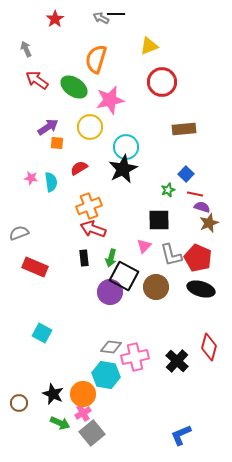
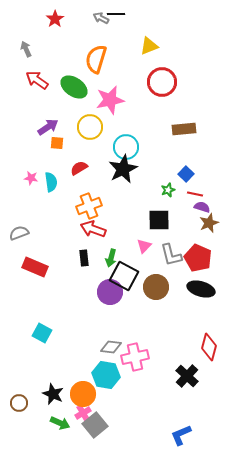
black cross at (177, 361): moved 10 px right, 15 px down
gray square at (92, 433): moved 3 px right, 8 px up
